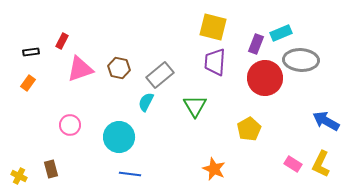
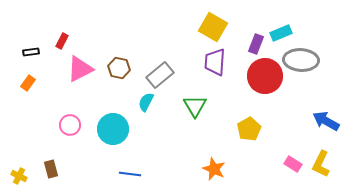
yellow square: rotated 16 degrees clockwise
pink triangle: rotated 8 degrees counterclockwise
red circle: moved 2 px up
cyan circle: moved 6 px left, 8 px up
